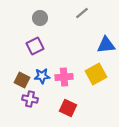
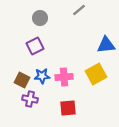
gray line: moved 3 px left, 3 px up
red square: rotated 30 degrees counterclockwise
